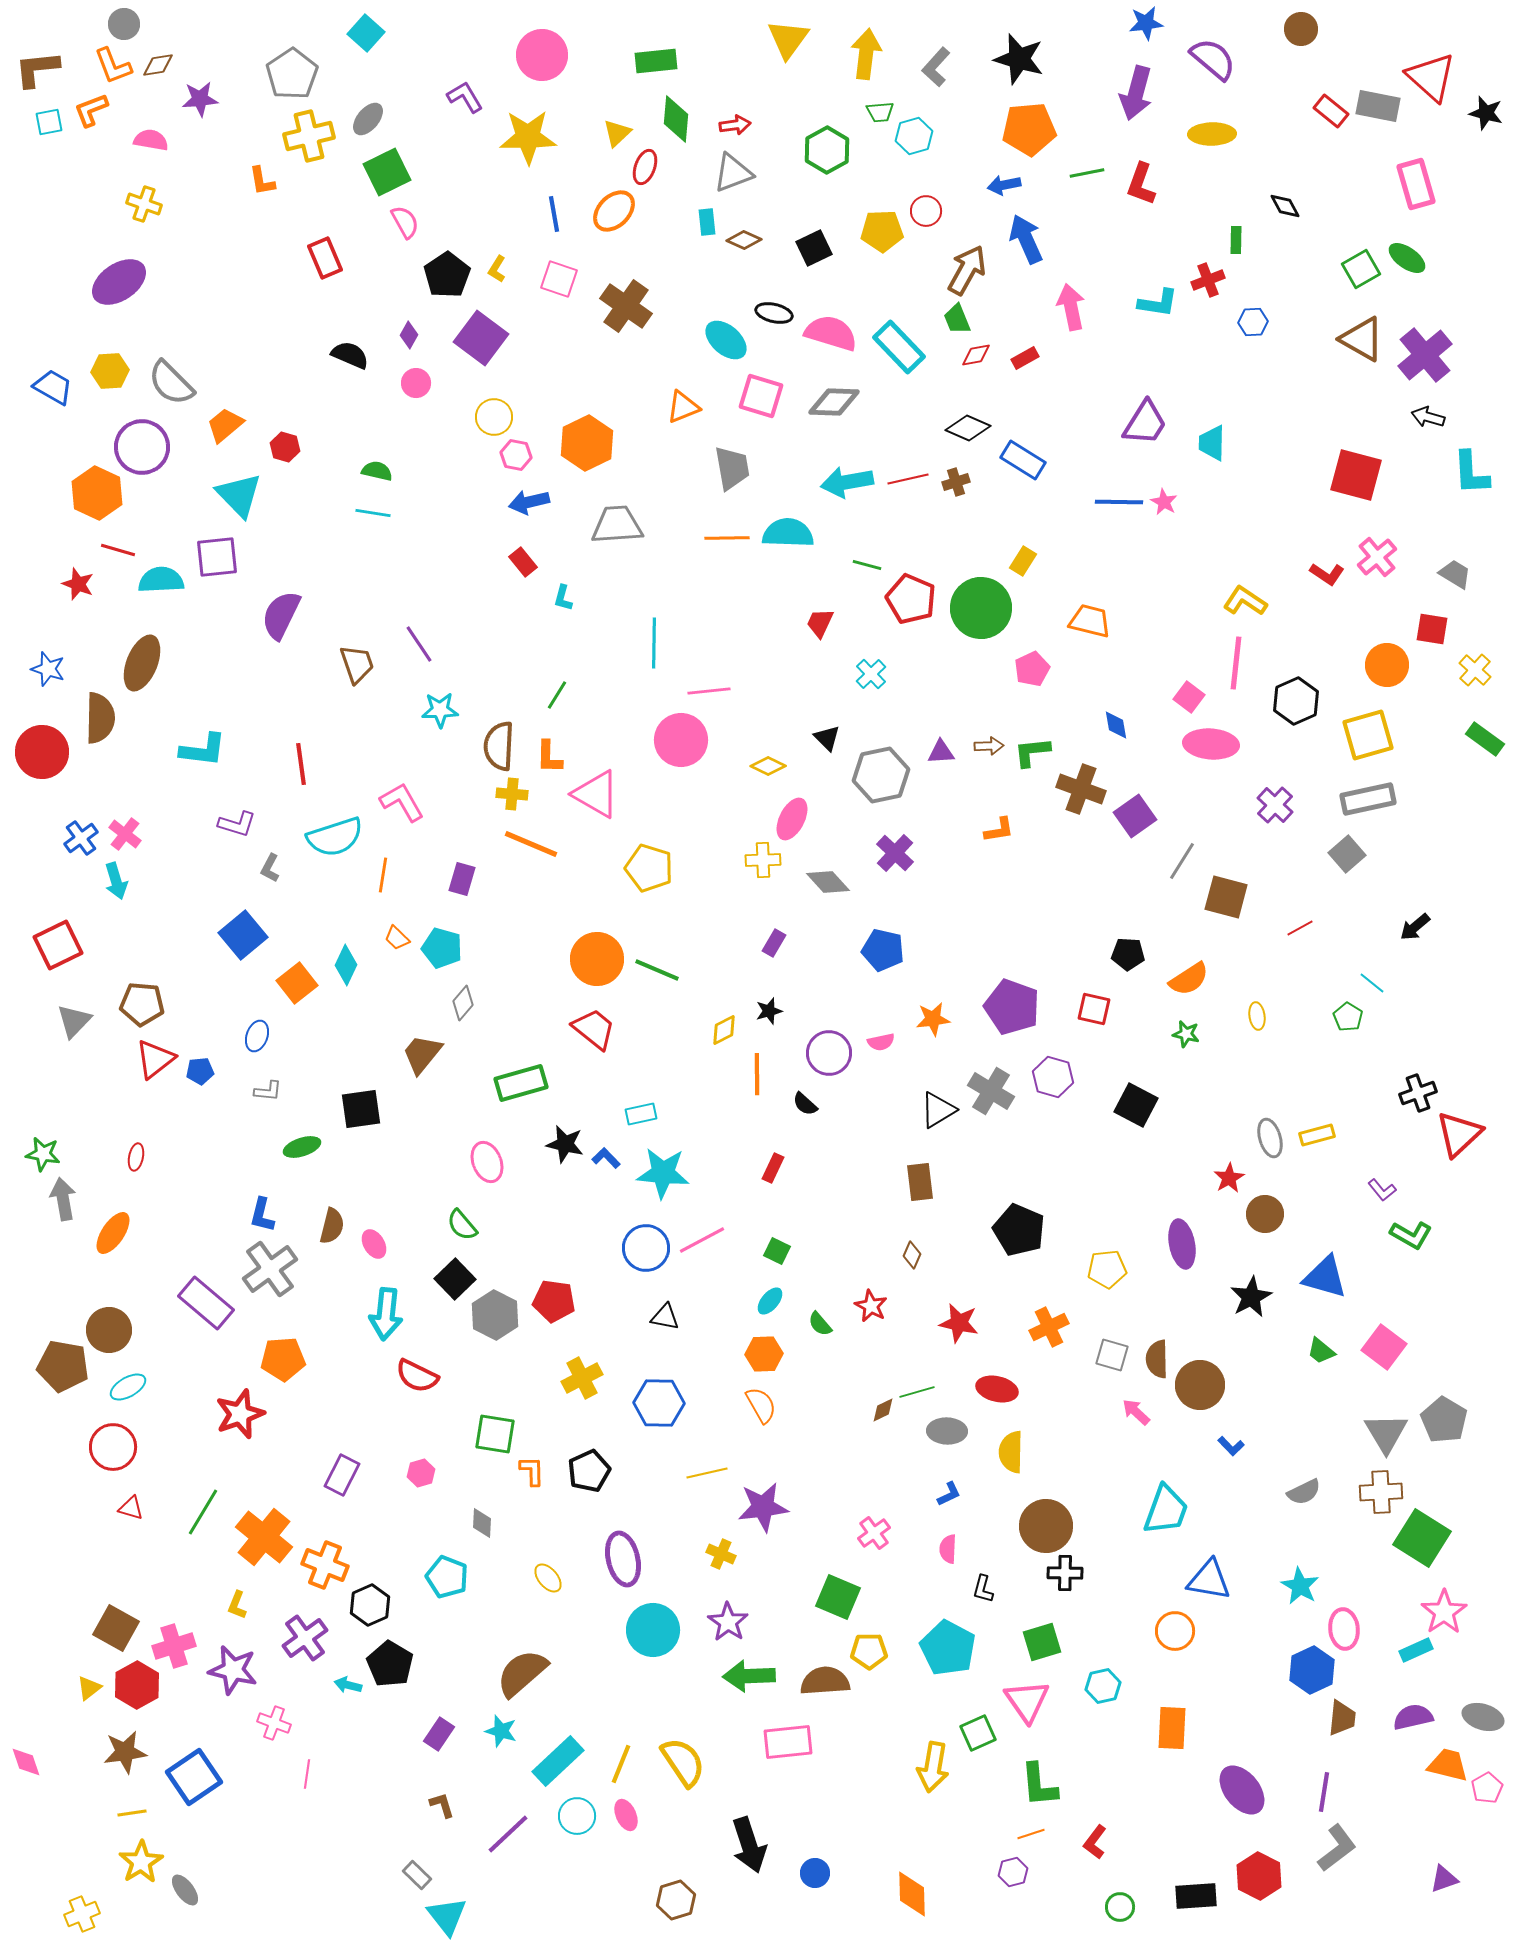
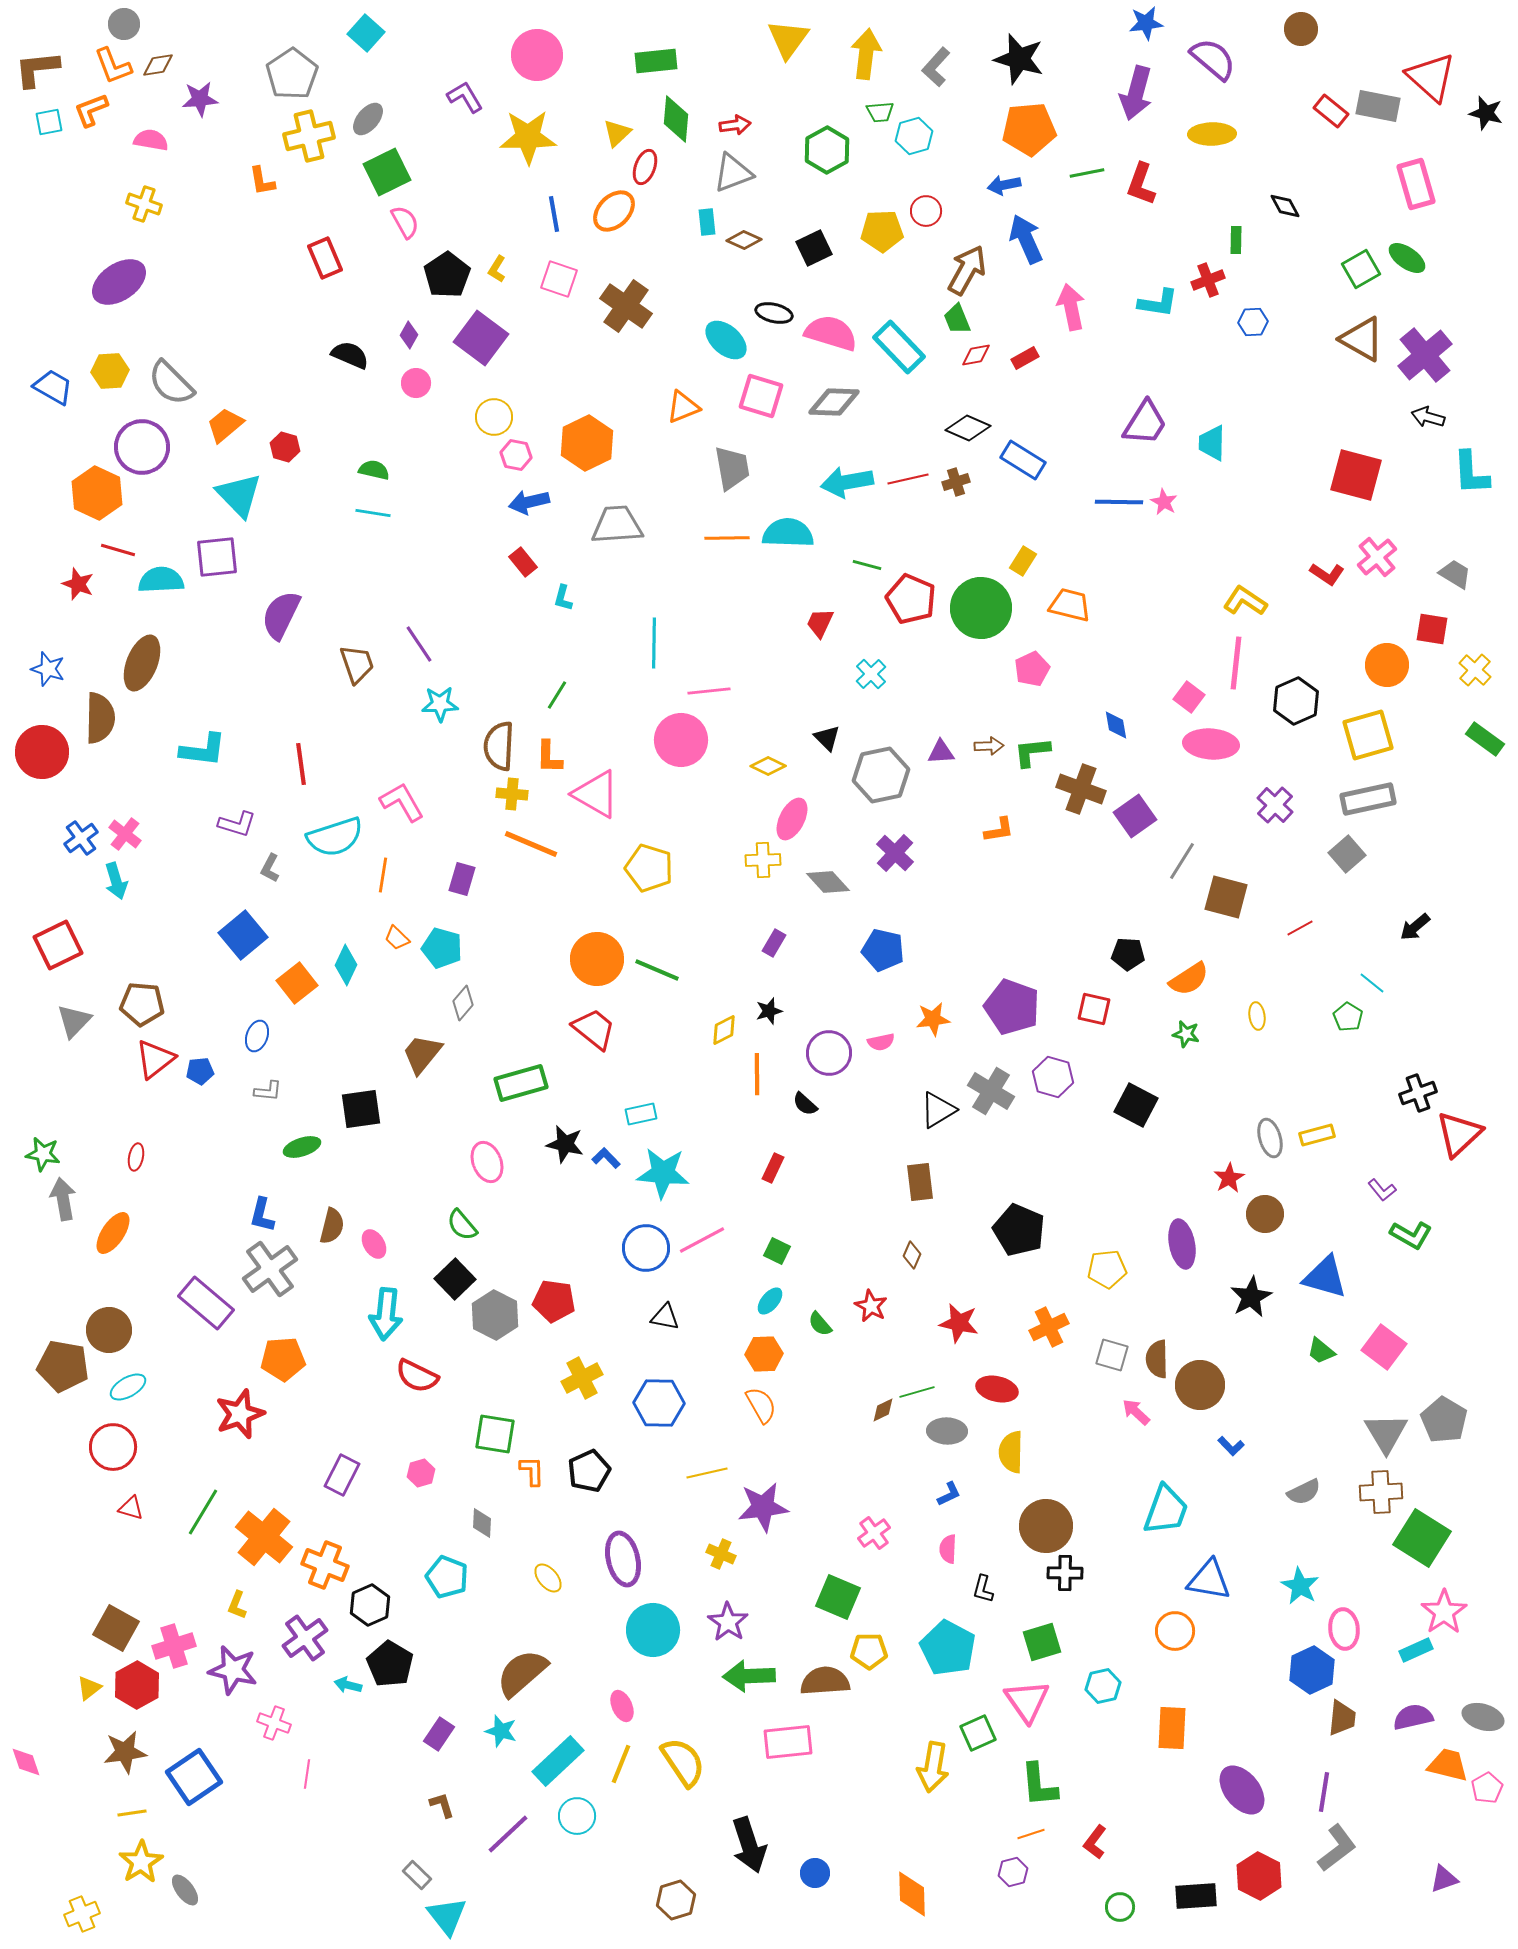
pink circle at (542, 55): moved 5 px left
green semicircle at (377, 471): moved 3 px left, 1 px up
orange trapezoid at (1090, 621): moved 20 px left, 16 px up
cyan star at (440, 710): moved 6 px up
pink ellipse at (626, 1815): moved 4 px left, 109 px up
